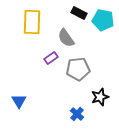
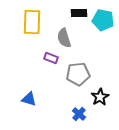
black rectangle: rotated 28 degrees counterclockwise
gray semicircle: moved 2 px left; rotated 18 degrees clockwise
purple rectangle: rotated 56 degrees clockwise
gray pentagon: moved 5 px down
black star: rotated 12 degrees counterclockwise
blue triangle: moved 10 px right, 2 px up; rotated 42 degrees counterclockwise
blue cross: moved 2 px right
